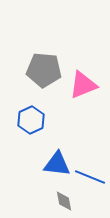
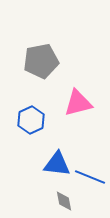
gray pentagon: moved 3 px left, 9 px up; rotated 16 degrees counterclockwise
pink triangle: moved 5 px left, 18 px down; rotated 8 degrees clockwise
